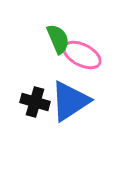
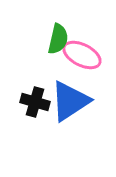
green semicircle: rotated 36 degrees clockwise
